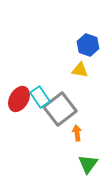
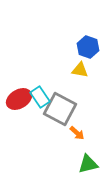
blue hexagon: moved 2 px down
red ellipse: rotated 30 degrees clockwise
gray square: rotated 24 degrees counterclockwise
orange arrow: rotated 140 degrees clockwise
green triangle: rotated 40 degrees clockwise
